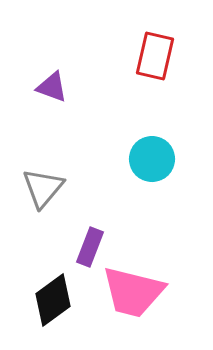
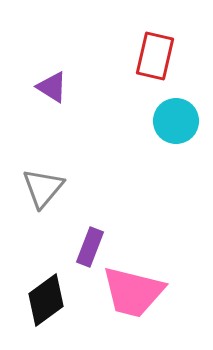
purple triangle: rotated 12 degrees clockwise
cyan circle: moved 24 px right, 38 px up
black diamond: moved 7 px left
